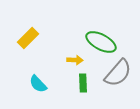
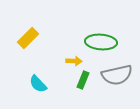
green ellipse: rotated 24 degrees counterclockwise
yellow arrow: moved 1 px left, 1 px down
gray semicircle: moved 1 px left, 2 px down; rotated 36 degrees clockwise
green rectangle: moved 3 px up; rotated 24 degrees clockwise
